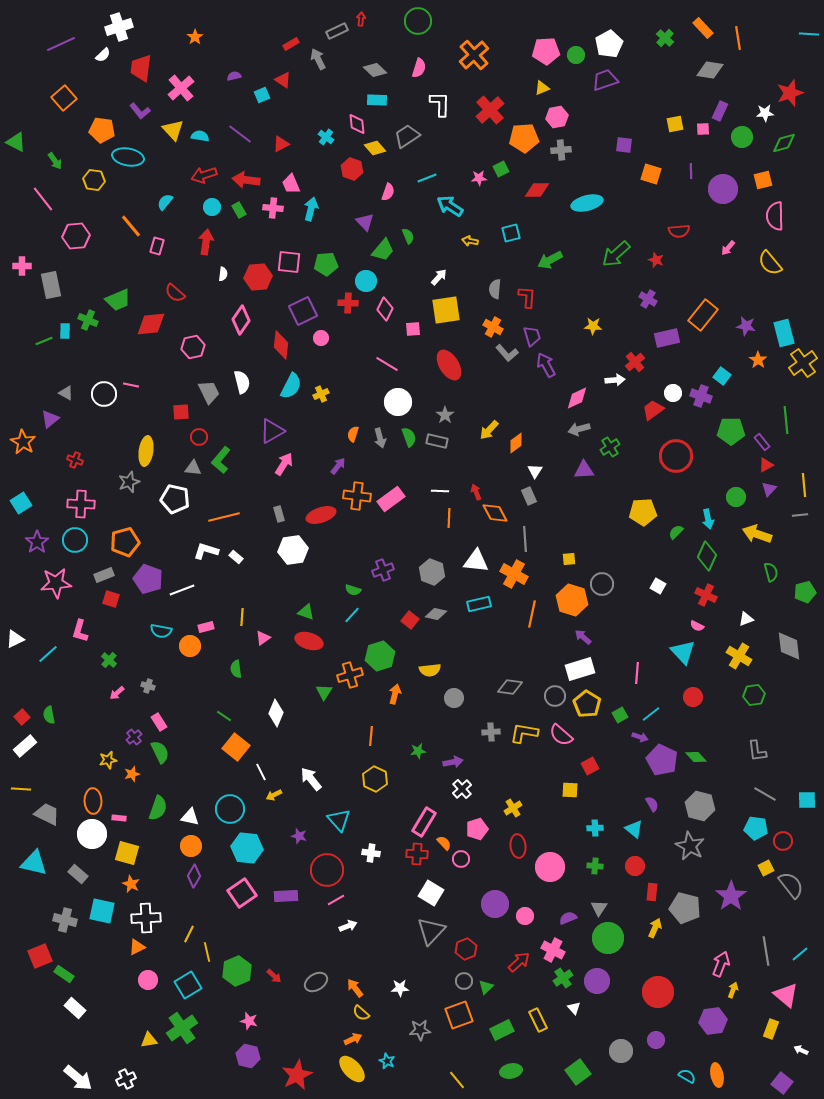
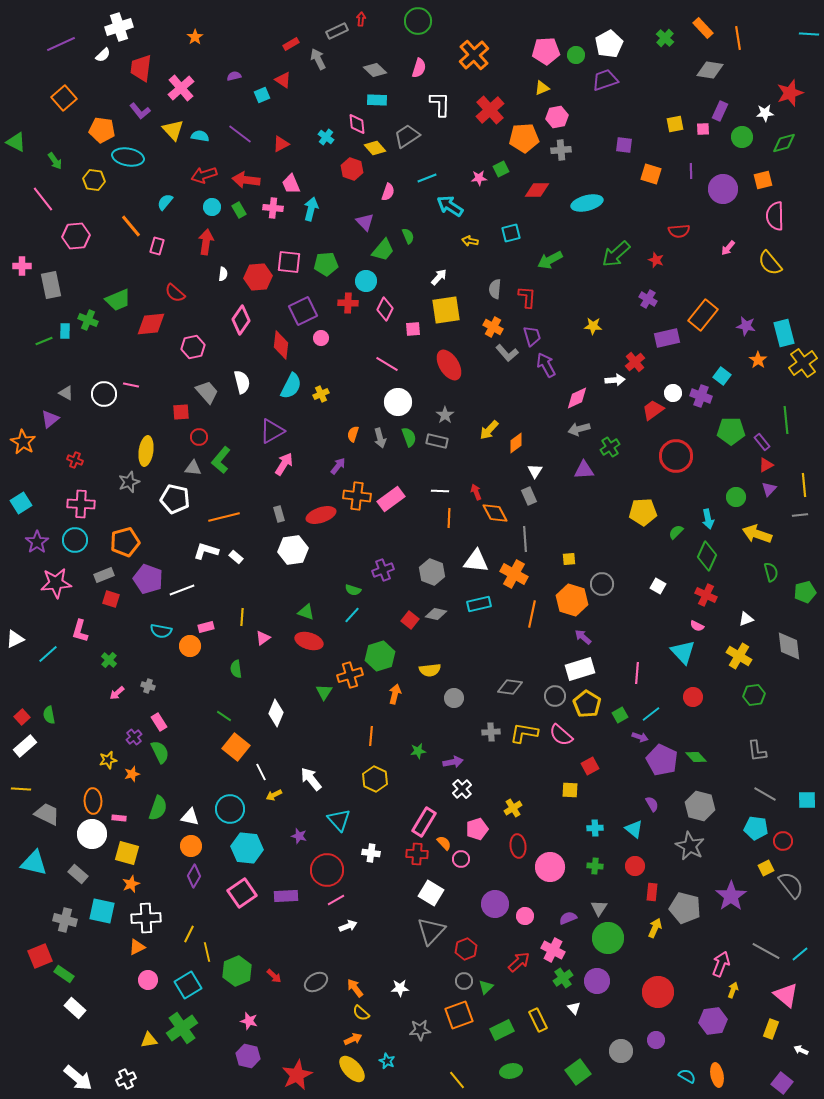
gray trapezoid at (209, 392): moved 2 px left; rotated 15 degrees counterclockwise
orange star at (131, 884): rotated 24 degrees clockwise
gray line at (766, 951): rotated 52 degrees counterclockwise
